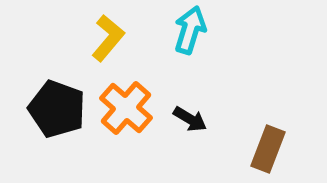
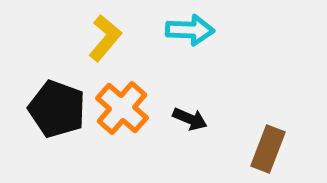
cyan arrow: rotated 75 degrees clockwise
yellow L-shape: moved 3 px left
orange cross: moved 4 px left
black arrow: rotated 8 degrees counterclockwise
